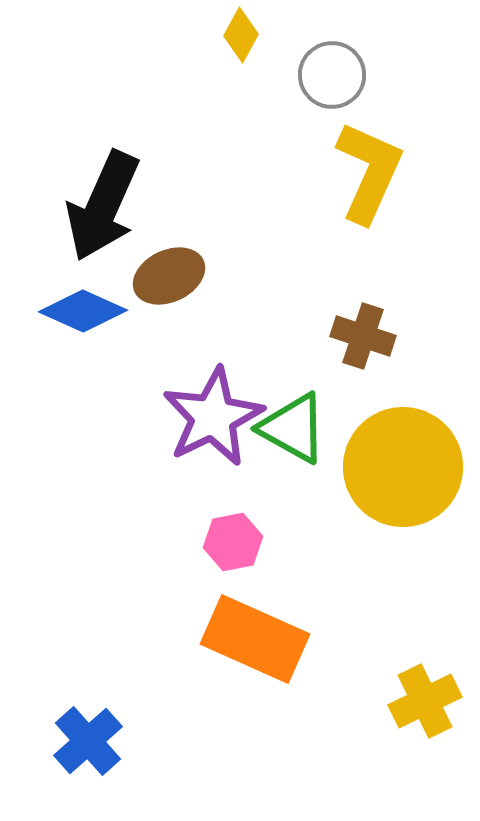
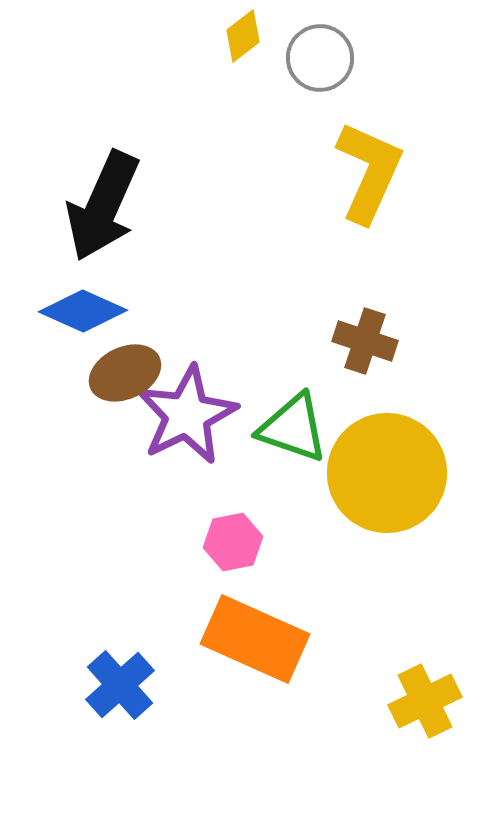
yellow diamond: moved 2 px right, 1 px down; rotated 24 degrees clockwise
gray circle: moved 12 px left, 17 px up
brown ellipse: moved 44 px left, 97 px down
brown cross: moved 2 px right, 5 px down
purple star: moved 26 px left, 2 px up
green triangle: rotated 10 degrees counterclockwise
yellow circle: moved 16 px left, 6 px down
blue cross: moved 32 px right, 56 px up
